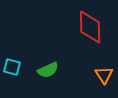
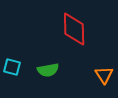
red diamond: moved 16 px left, 2 px down
green semicircle: rotated 15 degrees clockwise
